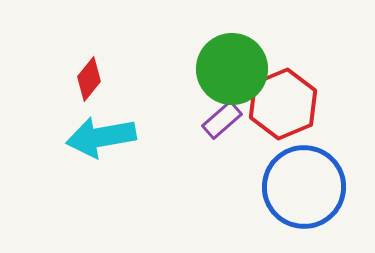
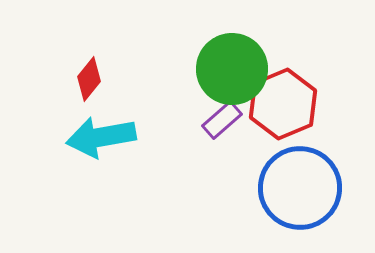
blue circle: moved 4 px left, 1 px down
